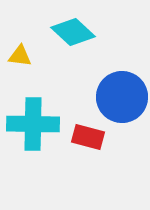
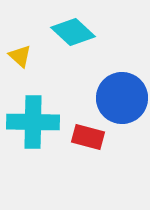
yellow triangle: rotated 35 degrees clockwise
blue circle: moved 1 px down
cyan cross: moved 2 px up
